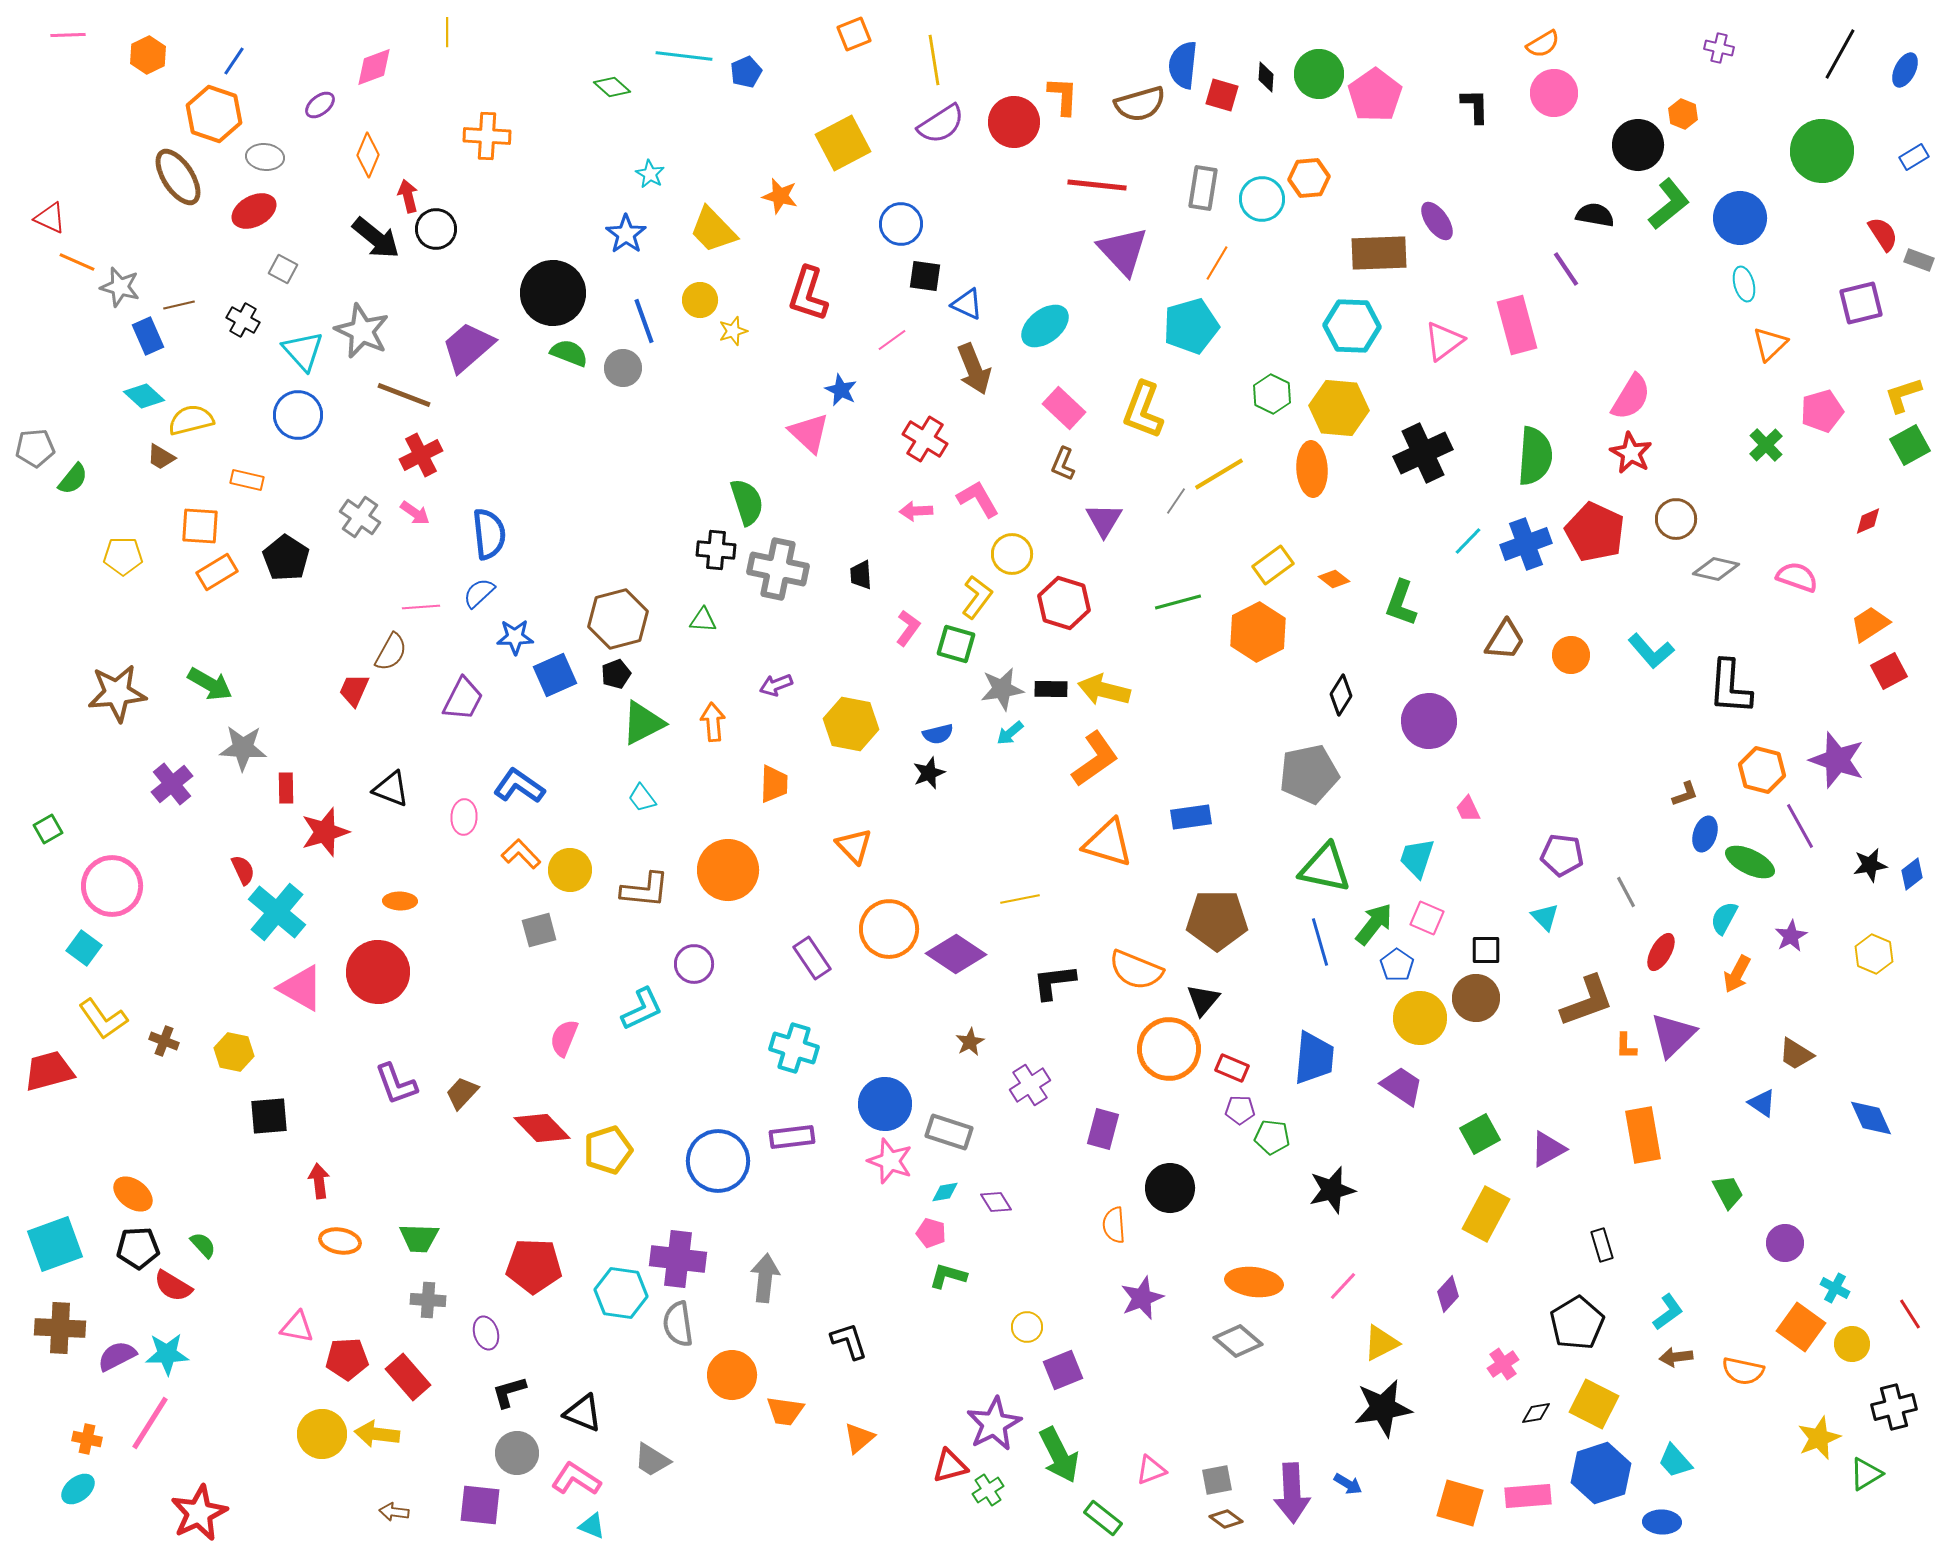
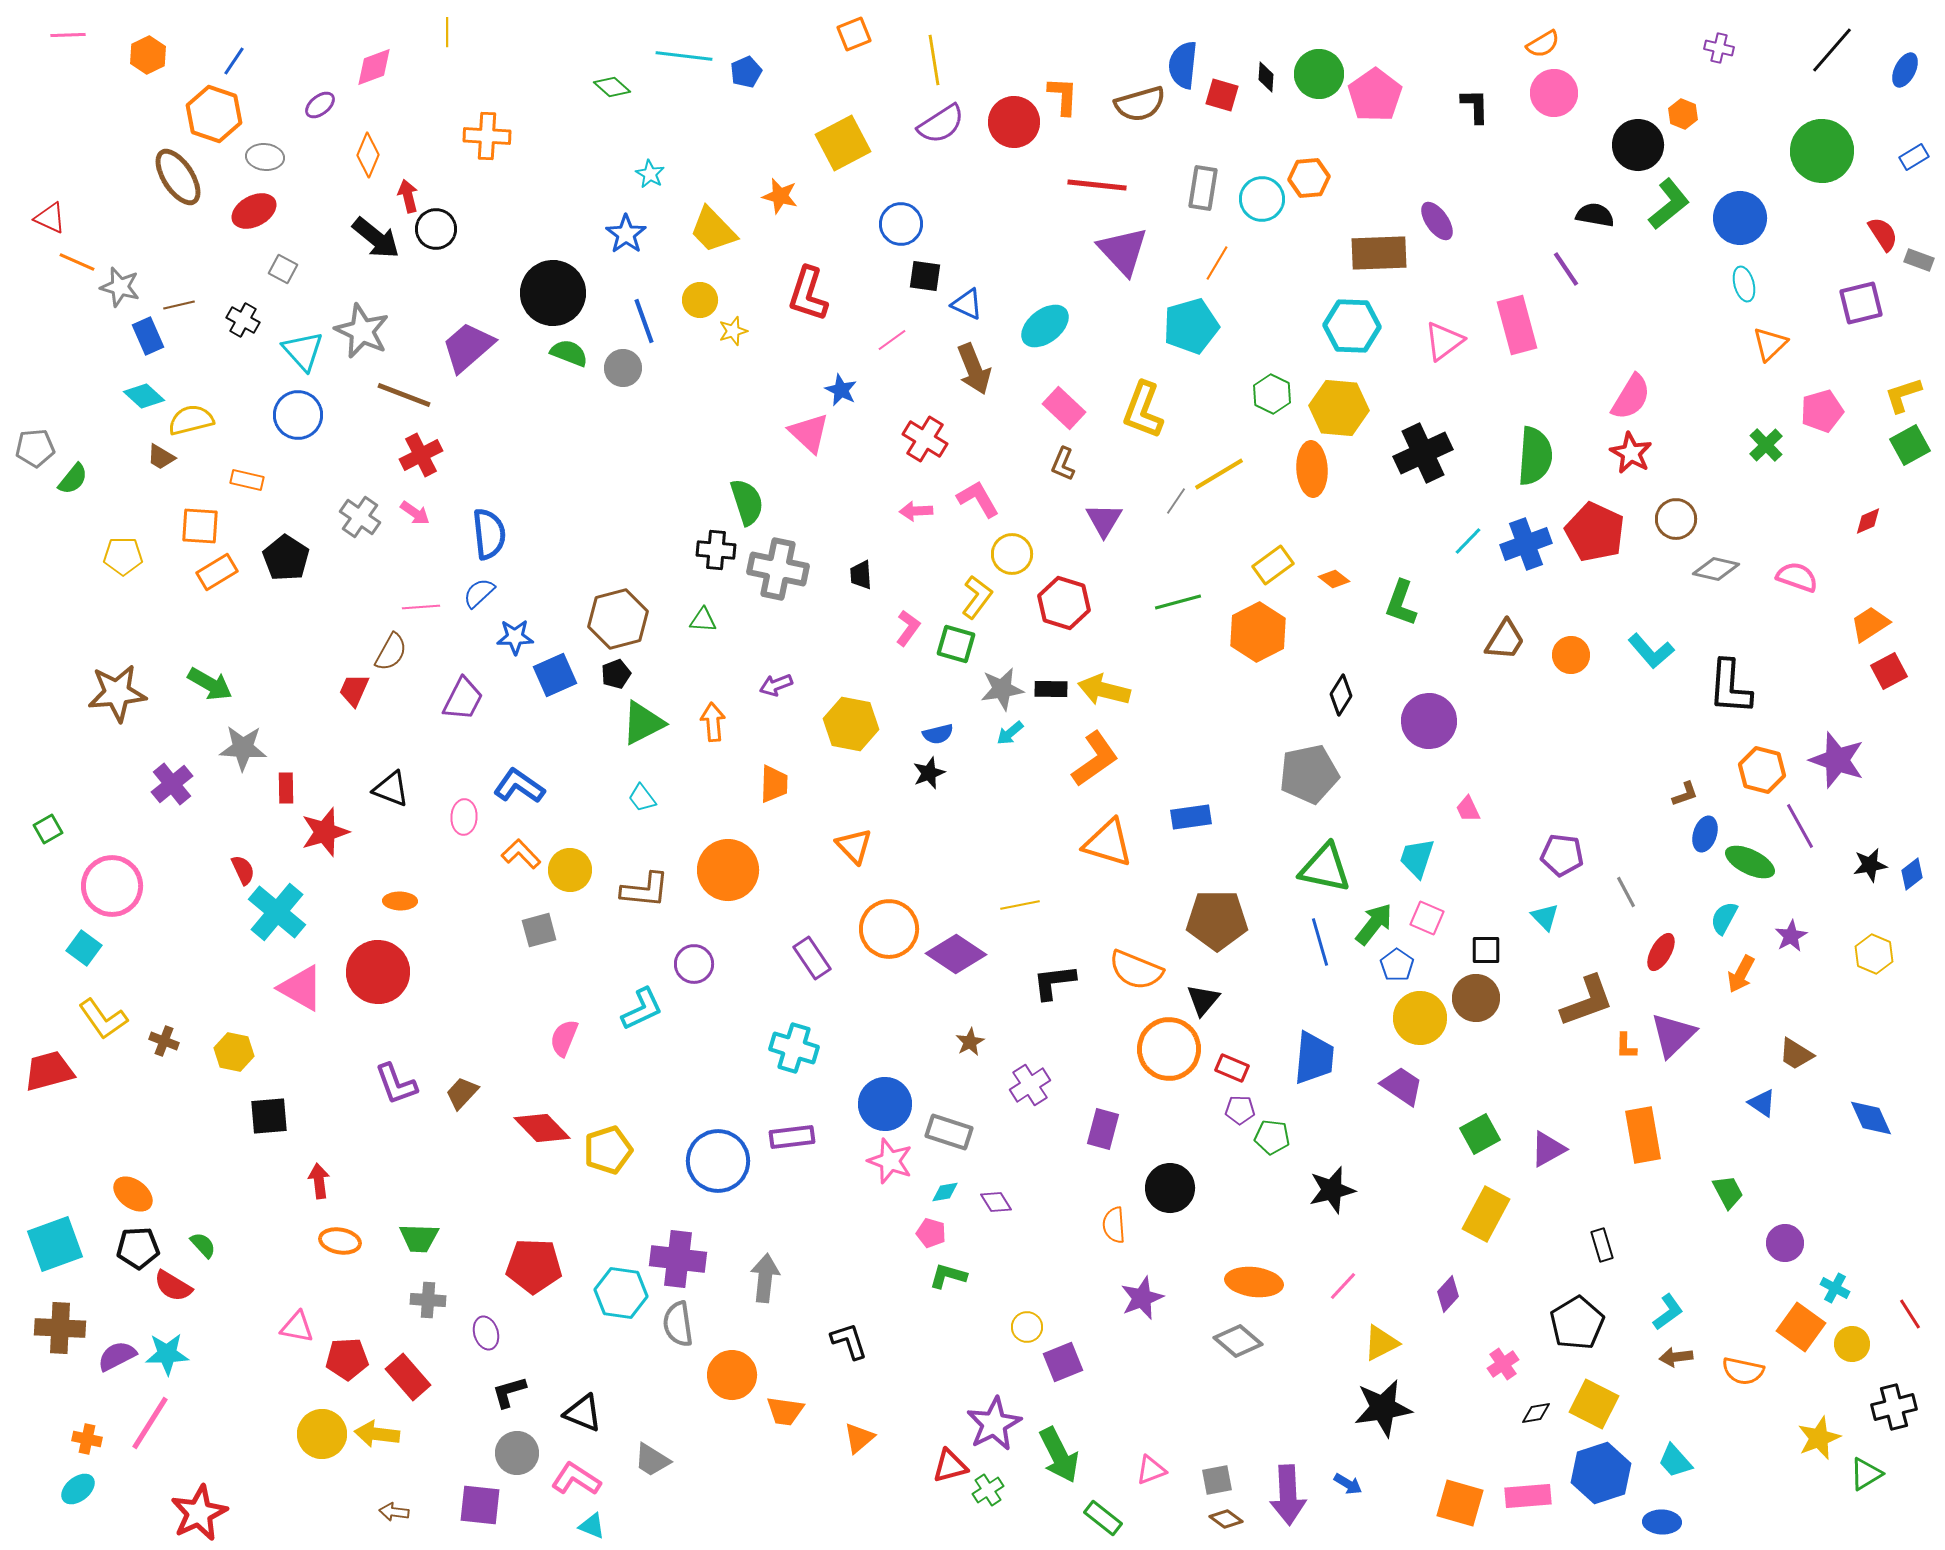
black line at (1840, 54): moved 8 px left, 4 px up; rotated 12 degrees clockwise
yellow line at (1020, 899): moved 6 px down
orange arrow at (1737, 974): moved 4 px right
purple square at (1063, 1370): moved 8 px up
purple arrow at (1292, 1493): moved 4 px left, 2 px down
